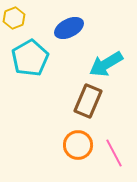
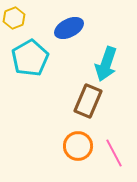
cyan arrow: rotated 40 degrees counterclockwise
orange circle: moved 1 px down
